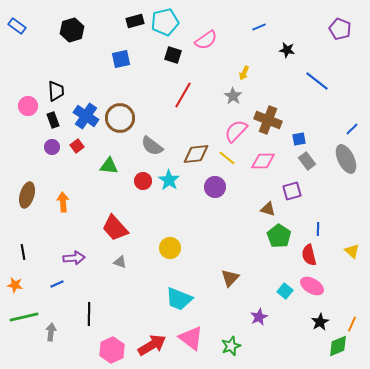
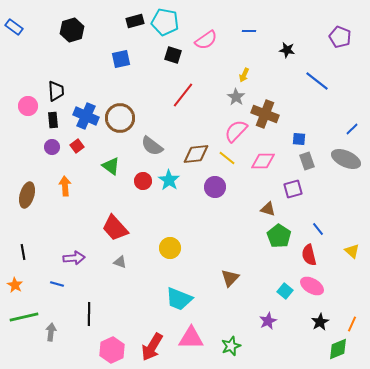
cyan pentagon at (165, 22): rotated 24 degrees clockwise
blue rectangle at (17, 26): moved 3 px left, 1 px down
blue line at (259, 27): moved 10 px left, 4 px down; rotated 24 degrees clockwise
purple pentagon at (340, 29): moved 8 px down
yellow arrow at (244, 73): moved 2 px down
red line at (183, 95): rotated 8 degrees clockwise
gray star at (233, 96): moved 3 px right, 1 px down
blue cross at (86, 116): rotated 10 degrees counterclockwise
black rectangle at (53, 120): rotated 14 degrees clockwise
brown cross at (268, 120): moved 3 px left, 6 px up
blue square at (299, 139): rotated 16 degrees clockwise
gray ellipse at (346, 159): rotated 40 degrees counterclockwise
gray rectangle at (307, 161): rotated 18 degrees clockwise
green triangle at (109, 166): moved 2 px right; rotated 30 degrees clockwise
purple square at (292, 191): moved 1 px right, 2 px up
orange arrow at (63, 202): moved 2 px right, 16 px up
blue line at (318, 229): rotated 40 degrees counterclockwise
blue line at (57, 284): rotated 40 degrees clockwise
orange star at (15, 285): rotated 21 degrees clockwise
purple star at (259, 317): moved 9 px right, 4 px down
pink triangle at (191, 338): rotated 36 degrees counterclockwise
red arrow at (152, 345): moved 2 px down; rotated 152 degrees clockwise
green diamond at (338, 346): moved 3 px down
